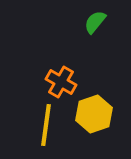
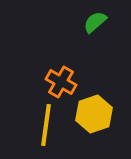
green semicircle: rotated 10 degrees clockwise
